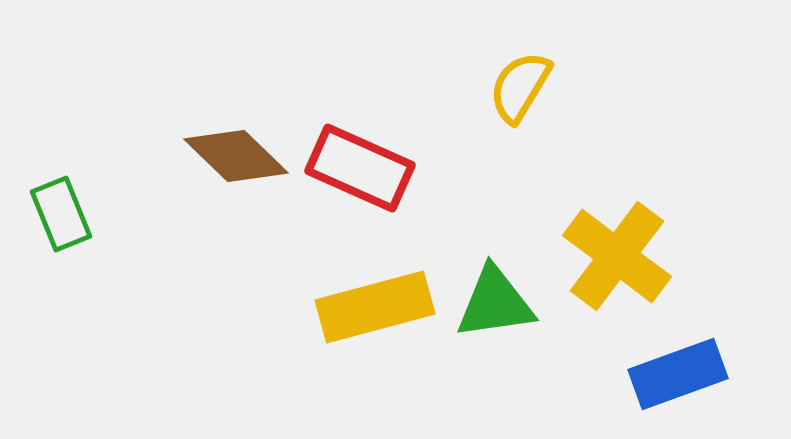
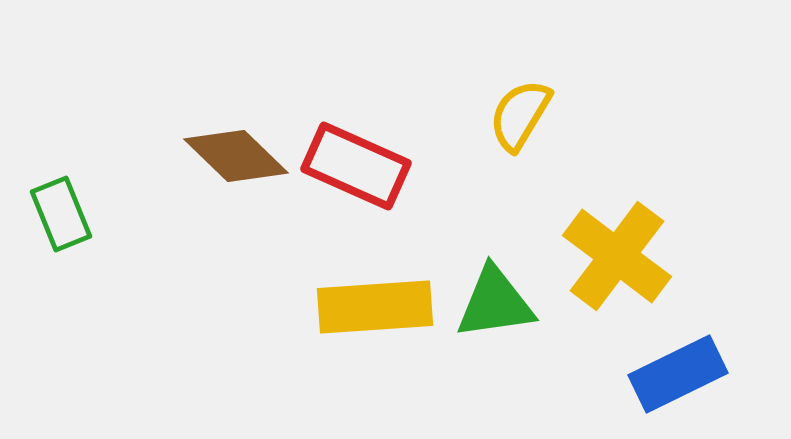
yellow semicircle: moved 28 px down
red rectangle: moved 4 px left, 2 px up
yellow rectangle: rotated 11 degrees clockwise
blue rectangle: rotated 6 degrees counterclockwise
